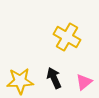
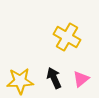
pink triangle: moved 3 px left, 3 px up
